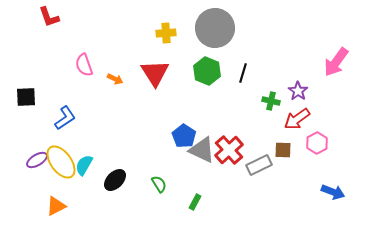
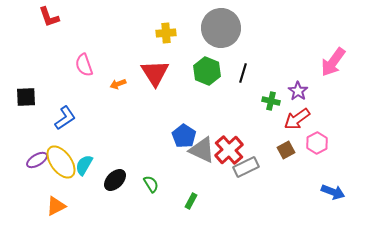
gray circle: moved 6 px right
pink arrow: moved 3 px left
orange arrow: moved 3 px right, 5 px down; rotated 133 degrees clockwise
brown square: moved 3 px right; rotated 30 degrees counterclockwise
gray rectangle: moved 13 px left, 2 px down
green semicircle: moved 8 px left
green rectangle: moved 4 px left, 1 px up
